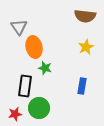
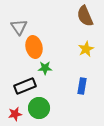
brown semicircle: rotated 60 degrees clockwise
yellow star: moved 2 px down
green star: rotated 16 degrees counterclockwise
black rectangle: rotated 60 degrees clockwise
